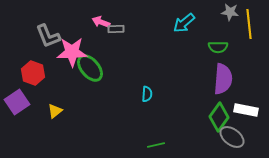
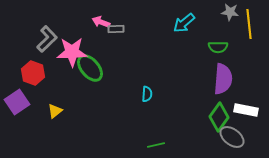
gray L-shape: moved 1 px left, 3 px down; rotated 112 degrees counterclockwise
